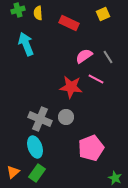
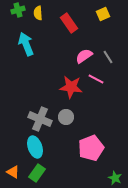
red rectangle: rotated 30 degrees clockwise
orange triangle: rotated 48 degrees counterclockwise
